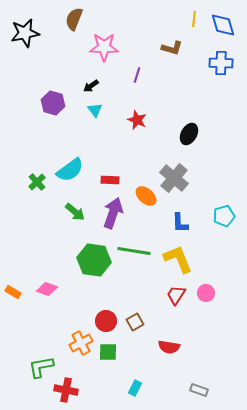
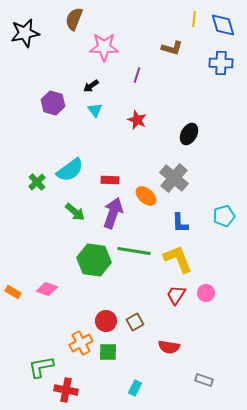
gray rectangle: moved 5 px right, 10 px up
